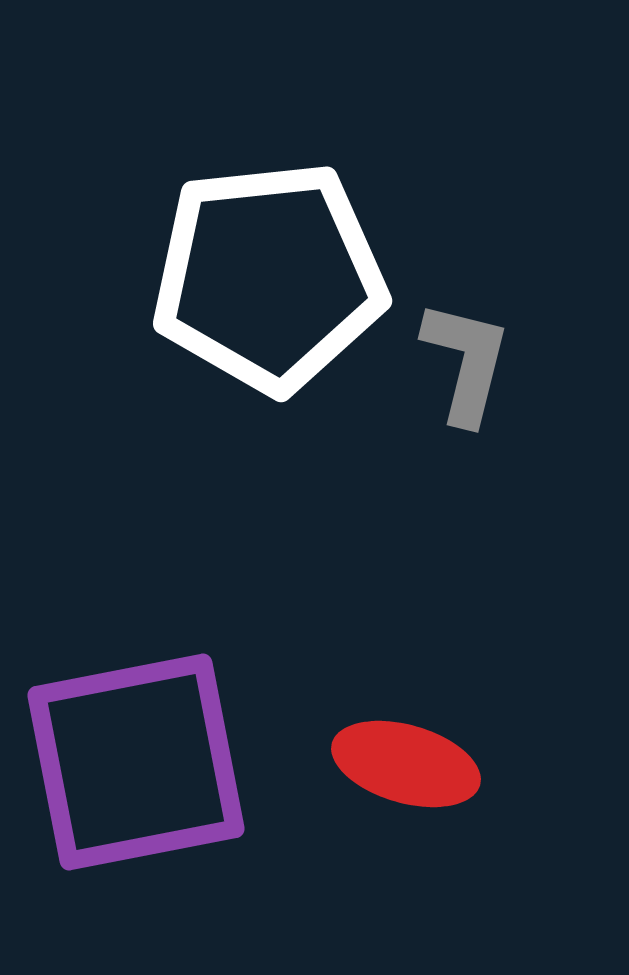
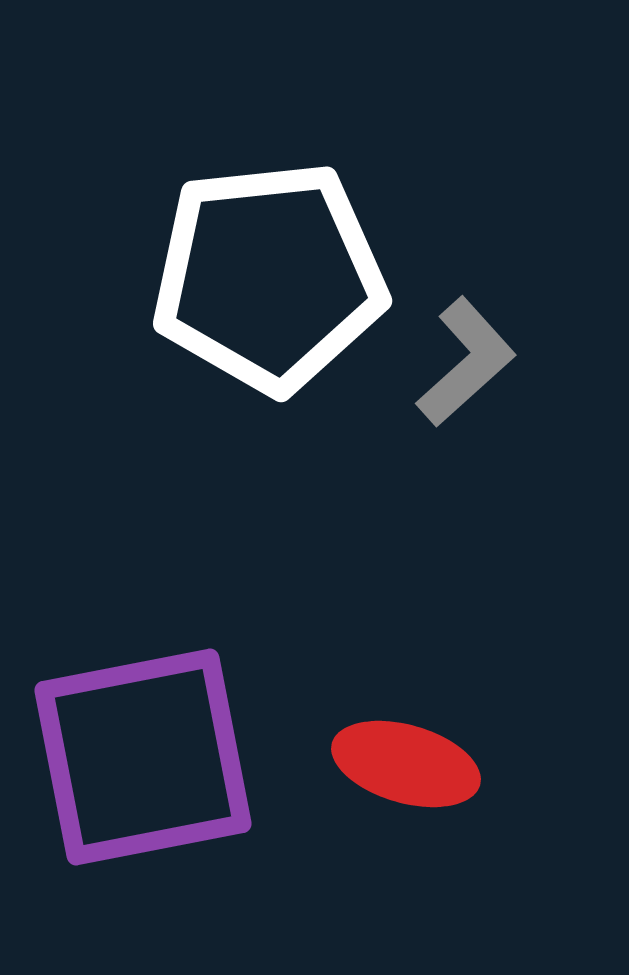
gray L-shape: rotated 34 degrees clockwise
purple square: moved 7 px right, 5 px up
